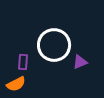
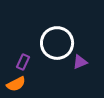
white circle: moved 3 px right, 2 px up
purple rectangle: rotated 21 degrees clockwise
